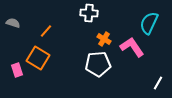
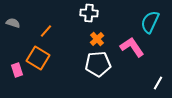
cyan semicircle: moved 1 px right, 1 px up
orange cross: moved 7 px left; rotated 16 degrees clockwise
